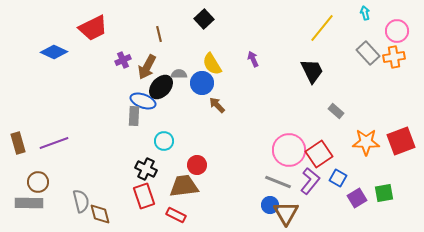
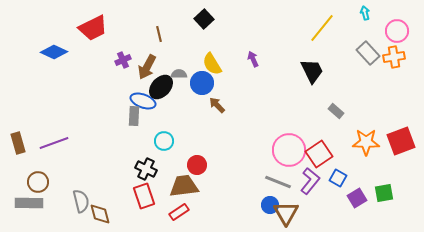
red rectangle at (176, 215): moved 3 px right, 3 px up; rotated 60 degrees counterclockwise
